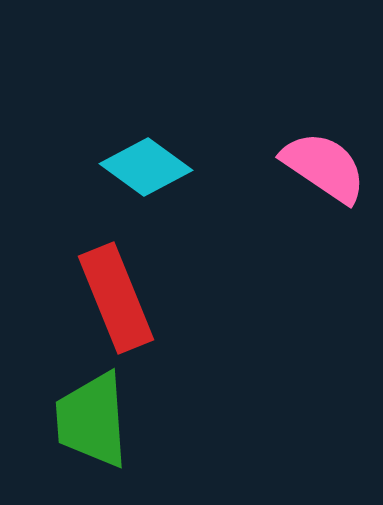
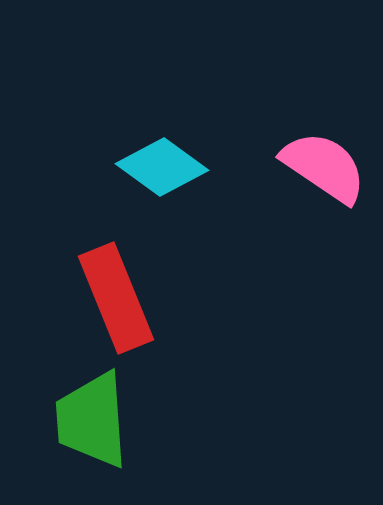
cyan diamond: moved 16 px right
